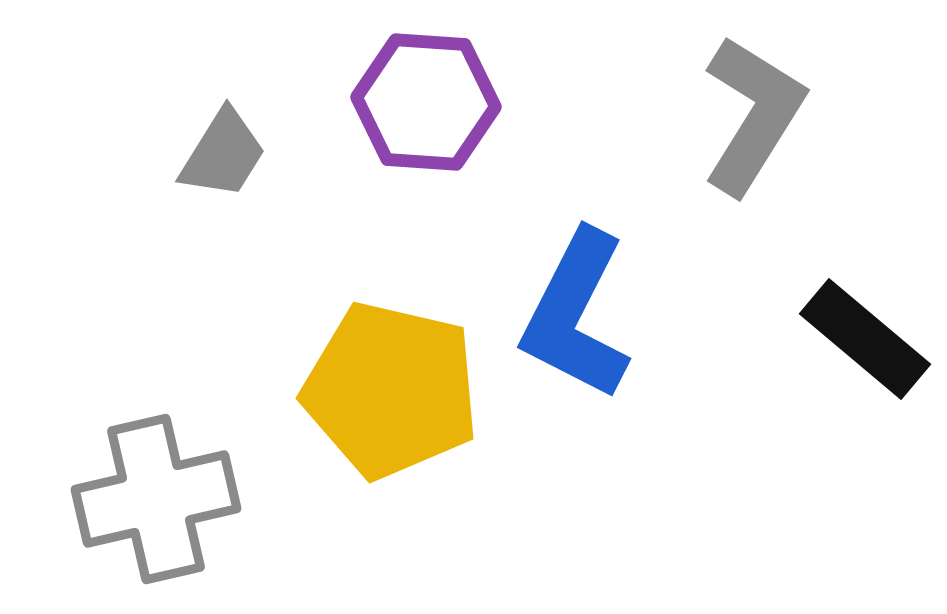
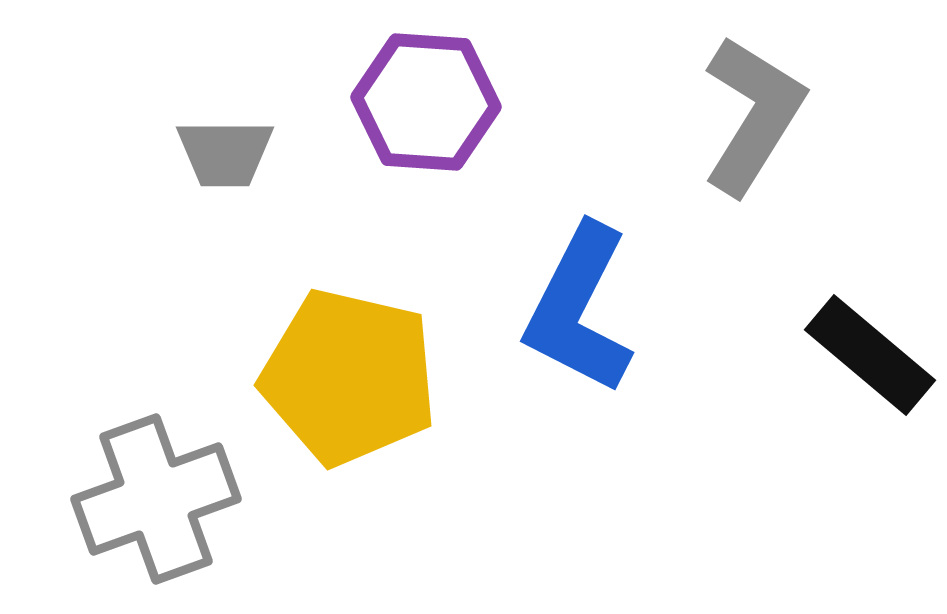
gray trapezoid: moved 2 px right, 1 px up; rotated 58 degrees clockwise
blue L-shape: moved 3 px right, 6 px up
black rectangle: moved 5 px right, 16 px down
yellow pentagon: moved 42 px left, 13 px up
gray cross: rotated 7 degrees counterclockwise
